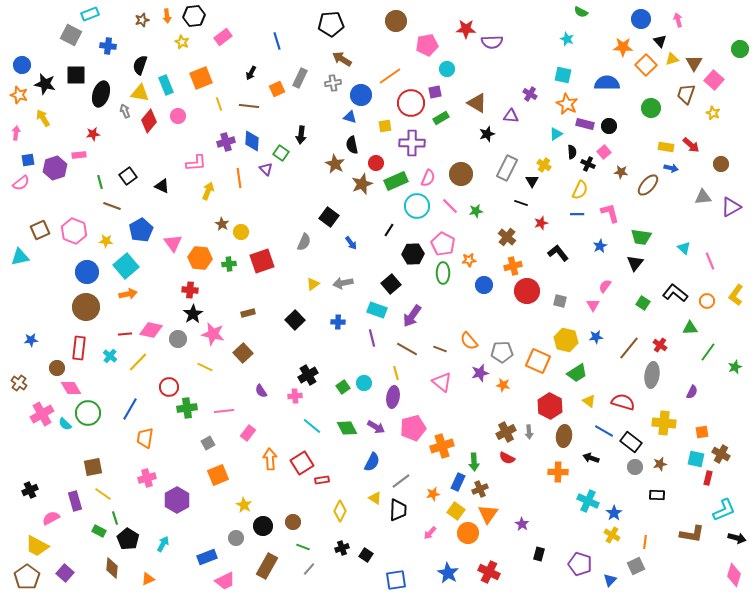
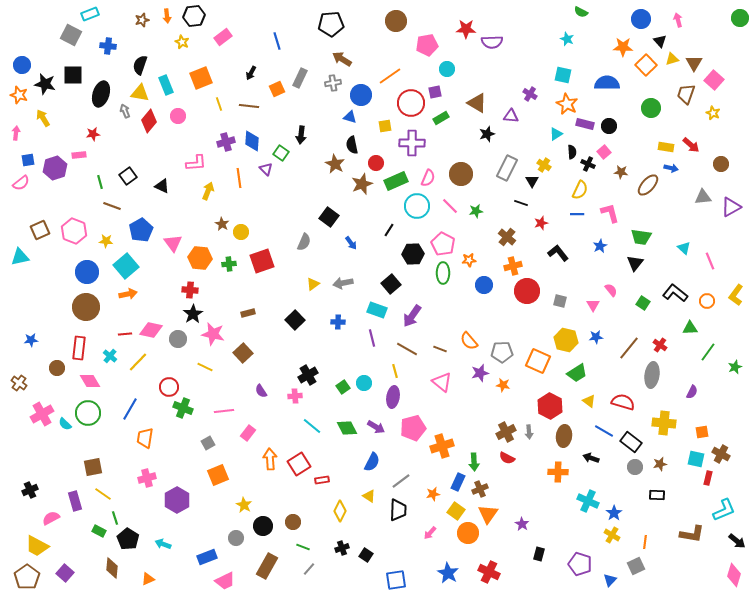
green circle at (740, 49): moved 31 px up
black square at (76, 75): moved 3 px left
pink semicircle at (605, 286): moved 6 px right, 4 px down; rotated 104 degrees clockwise
yellow line at (396, 373): moved 1 px left, 2 px up
pink diamond at (71, 388): moved 19 px right, 7 px up
green cross at (187, 408): moved 4 px left; rotated 30 degrees clockwise
red square at (302, 463): moved 3 px left, 1 px down
yellow triangle at (375, 498): moved 6 px left, 2 px up
black arrow at (737, 538): moved 3 px down; rotated 24 degrees clockwise
cyan arrow at (163, 544): rotated 98 degrees counterclockwise
